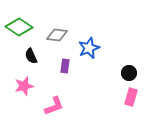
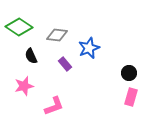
purple rectangle: moved 2 px up; rotated 48 degrees counterclockwise
